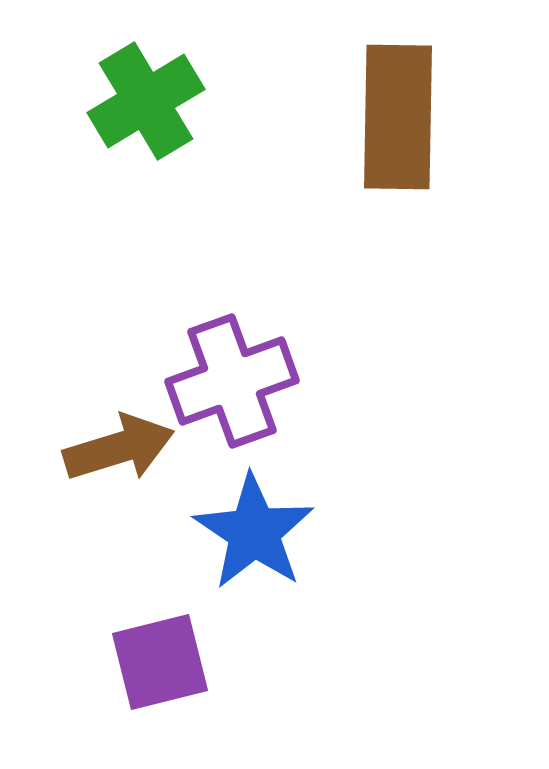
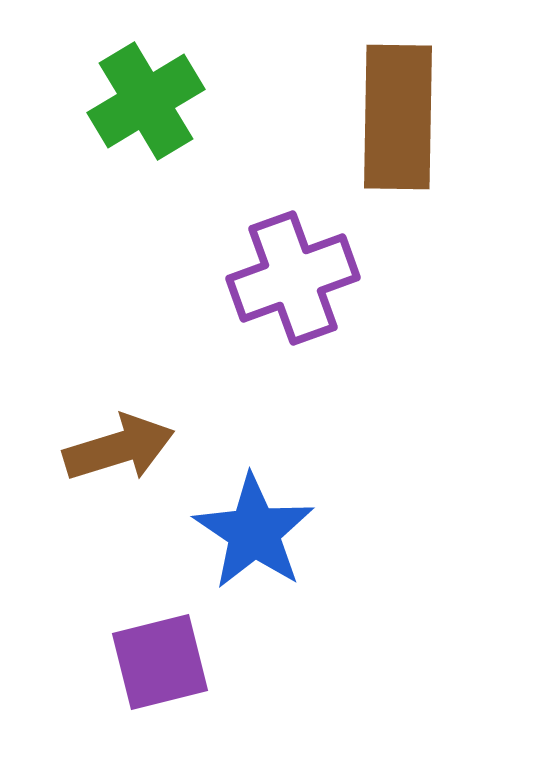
purple cross: moved 61 px right, 103 px up
